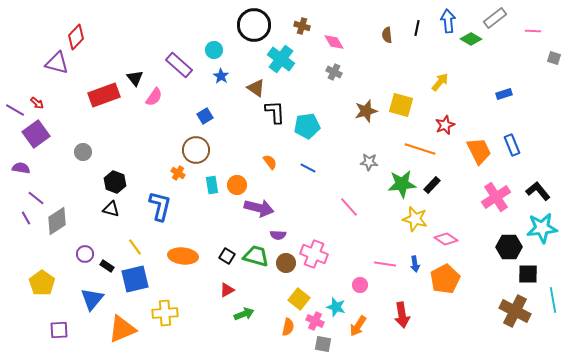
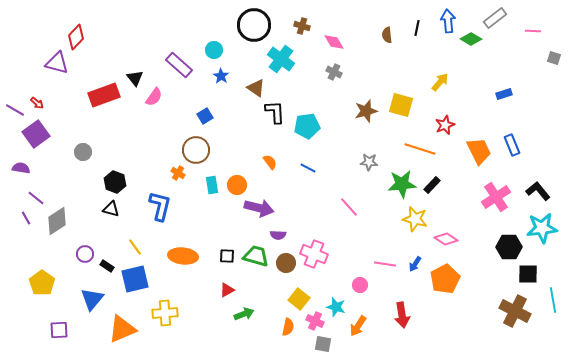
black square at (227, 256): rotated 28 degrees counterclockwise
blue arrow at (415, 264): rotated 42 degrees clockwise
